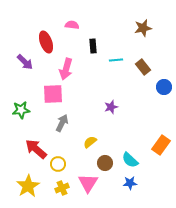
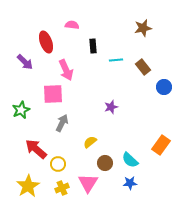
pink arrow: moved 1 px down; rotated 40 degrees counterclockwise
green star: rotated 18 degrees counterclockwise
